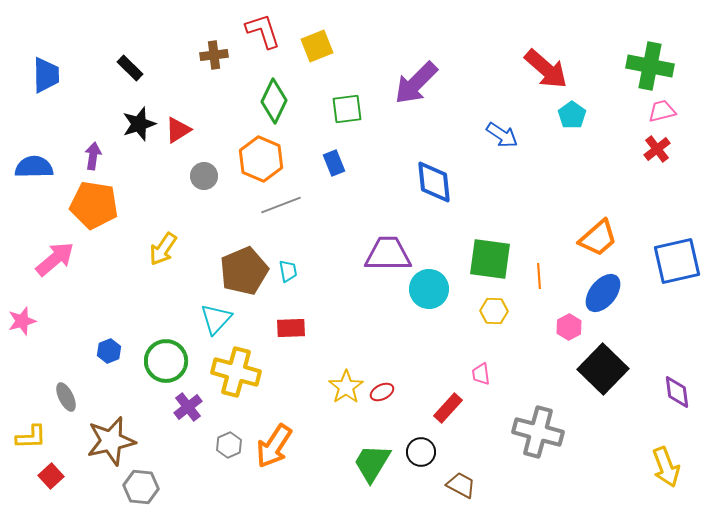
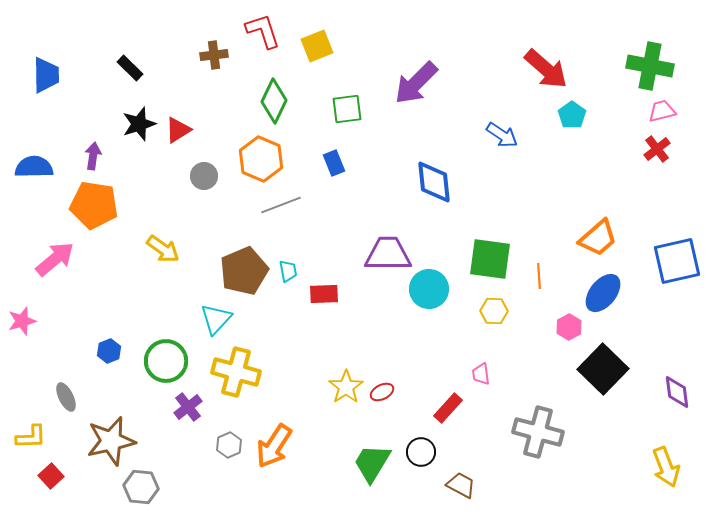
yellow arrow at (163, 249): rotated 88 degrees counterclockwise
red rectangle at (291, 328): moved 33 px right, 34 px up
